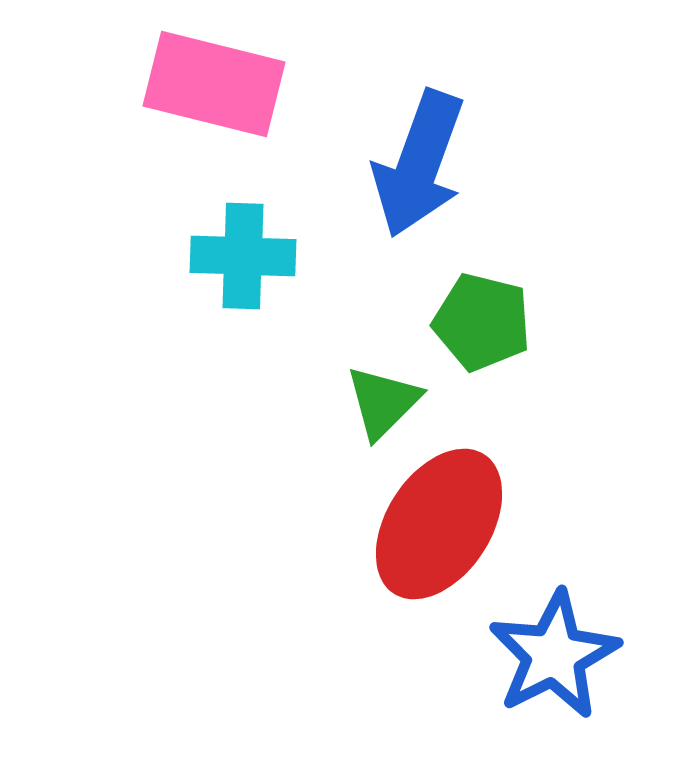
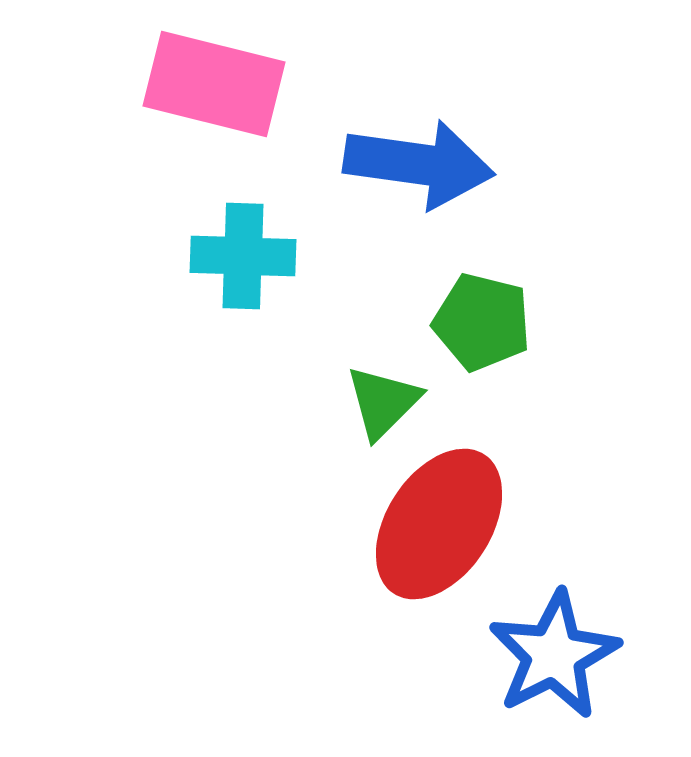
blue arrow: rotated 102 degrees counterclockwise
